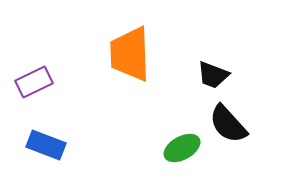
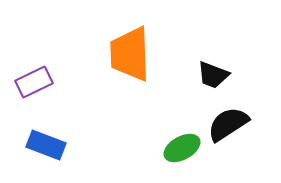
black semicircle: rotated 99 degrees clockwise
